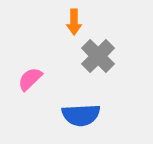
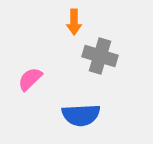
gray cross: moved 2 px right; rotated 28 degrees counterclockwise
